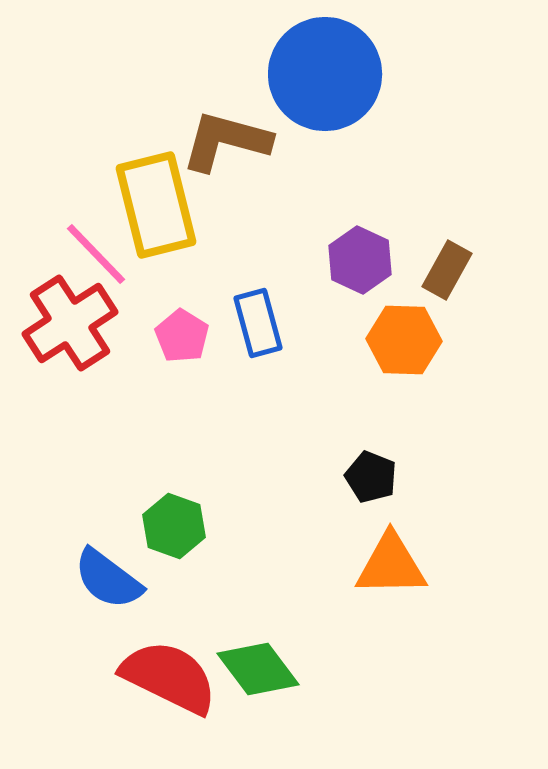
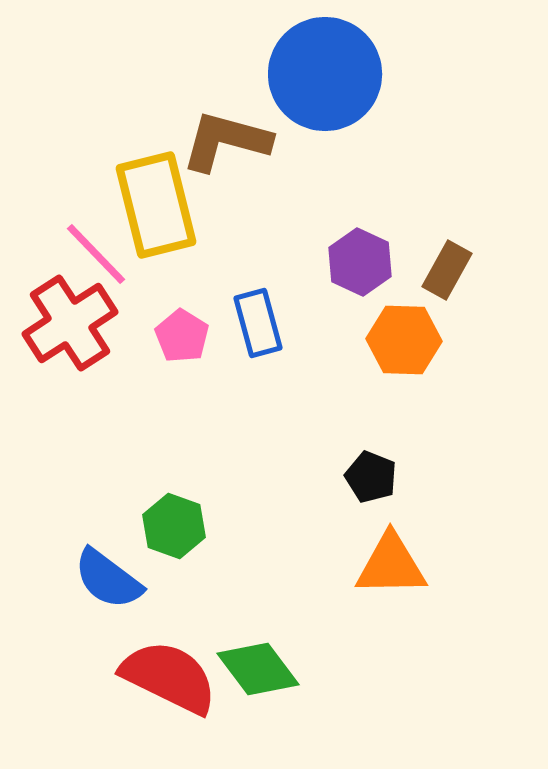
purple hexagon: moved 2 px down
